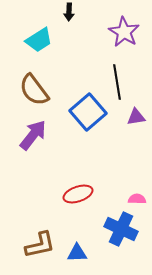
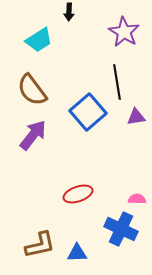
brown semicircle: moved 2 px left
